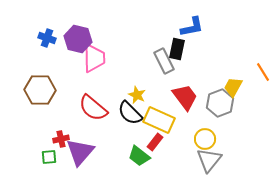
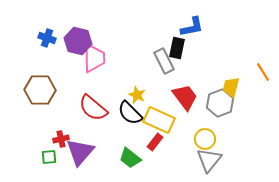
purple hexagon: moved 2 px down
black rectangle: moved 1 px up
yellow trapezoid: moved 2 px left; rotated 15 degrees counterclockwise
green trapezoid: moved 9 px left, 2 px down
